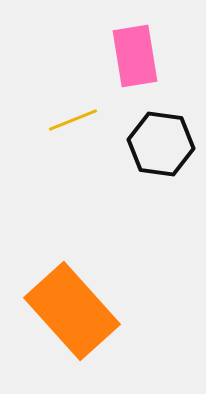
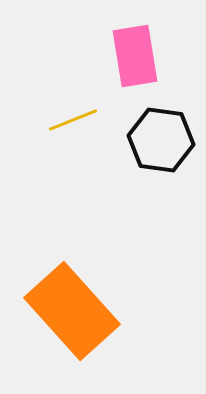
black hexagon: moved 4 px up
